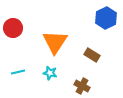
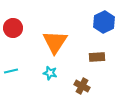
blue hexagon: moved 2 px left, 4 px down
brown rectangle: moved 5 px right, 2 px down; rotated 35 degrees counterclockwise
cyan line: moved 7 px left, 1 px up
